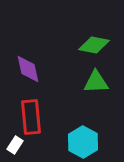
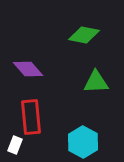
green diamond: moved 10 px left, 10 px up
purple diamond: rotated 28 degrees counterclockwise
white rectangle: rotated 12 degrees counterclockwise
